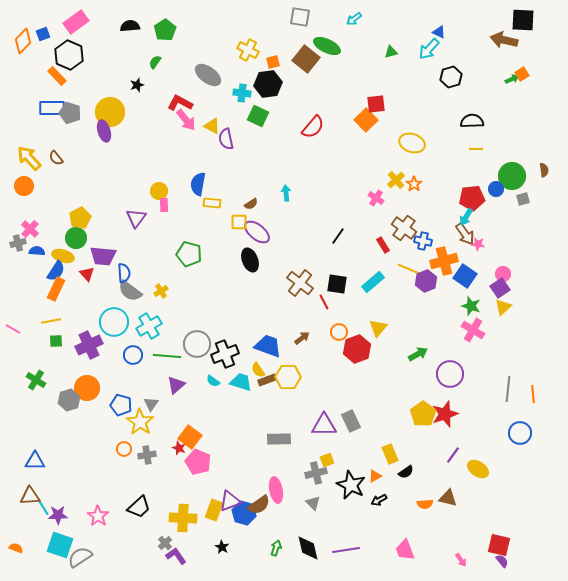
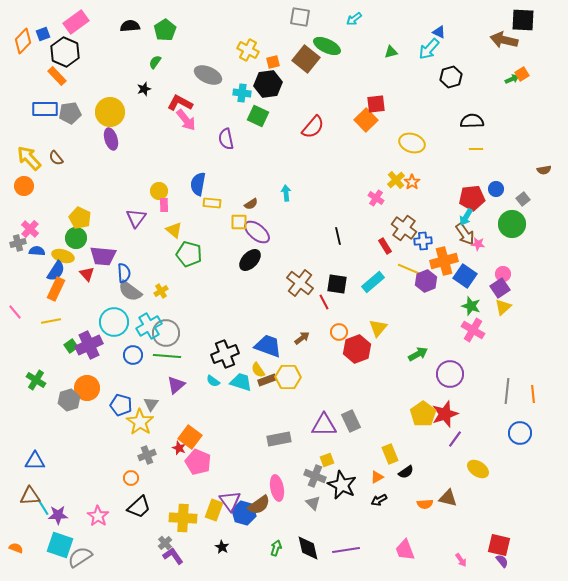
black hexagon at (69, 55): moved 4 px left, 3 px up
gray ellipse at (208, 75): rotated 12 degrees counterclockwise
black star at (137, 85): moved 7 px right, 4 px down
blue rectangle at (52, 108): moved 7 px left, 1 px down
gray pentagon at (70, 113): rotated 25 degrees counterclockwise
yellow triangle at (212, 126): moved 38 px left, 104 px down; rotated 12 degrees clockwise
purple ellipse at (104, 131): moved 7 px right, 8 px down
brown semicircle at (544, 170): rotated 88 degrees clockwise
green circle at (512, 176): moved 48 px down
orange star at (414, 184): moved 2 px left, 2 px up
gray square at (523, 199): rotated 24 degrees counterclockwise
yellow pentagon at (80, 218): rotated 20 degrees counterclockwise
black line at (338, 236): rotated 48 degrees counterclockwise
blue cross at (423, 241): rotated 18 degrees counterclockwise
red rectangle at (383, 245): moved 2 px right, 1 px down
black ellipse at (250, 260): rotated 65 degrees clockwise
pink line at (13, 329): moved 2 px right, 17 px up; rotated 21 degrees clockwise
green square at (56, 341): moved 15 px right, 5 px down; rotated 32 degrees counterclockwise
gray circle at (197, 344): moved 31 px left, 11 px up
gray line at (508, 389): moved 1 px left, 2 px down
gray rectangle at (279, 439): rotated 10 degrees counterclockwise
orange circle at (124, 449): moved 7 px right, 29 px down
gray cross at (147, 455): rotated 12 degrees counterclockwise
purple line at (453, 455): moved 2 px right, 16 px up
gray cross at (316, 473): moved 1 px left, 3 px down; rotated 35 degrees clockwise
orange triangle at (375, 476): moved 2 px right, 1 px down
black star at (351, 485): moved 9 px left
pink ellipse at (276, 490): moved 1 px right, 2 px up
purple triangle at (230, 501): rotated 45 degrees counterclockwise
purple L-shape at (176, 556): moved 3 px left
